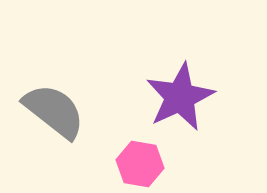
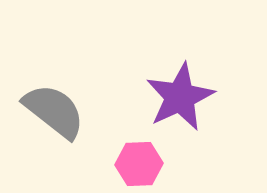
pink hexagon: moved 1 px left; rotated 12 degrees counterclockwise
